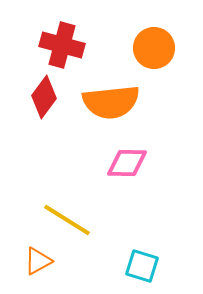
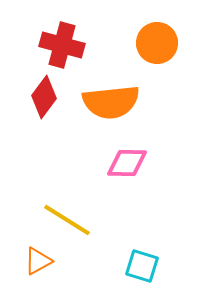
orange circle: moved 3 px right, 5 px up
